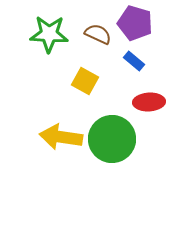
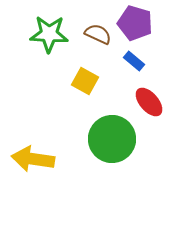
red ellipse: rotated 52 degrees clockwise
yellow arrow: moved 28 px left, 22 px down
